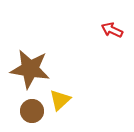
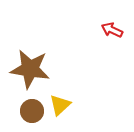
yellow triangle: moved 5 px down
